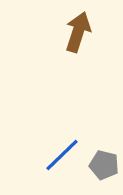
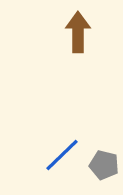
brown arrow: rotated 18 degrees counterclockwise
